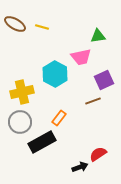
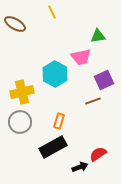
yellow line: moved 10 px right, 15 px up; rotated 48 degrees clockwise
orange rectangle: moved 3 px down; rotated 21 degrees counterclockwise
black rectangle: moved 11 px right, 5 px down
